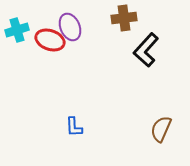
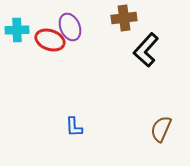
cyan cross: rotated 15 degrees clockwise
